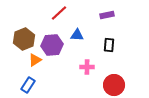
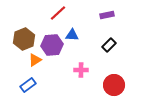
red line: moved 1 px left
blue triangle: moved 5 px left
black rectangle: rotated 40 degrees clockwise
pink cross: moved 6 px left, 3 px down
blue rectangle: rotated 21 degrees clockwise
